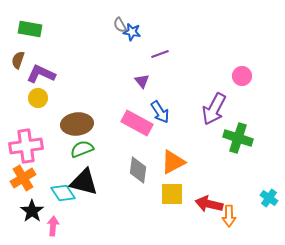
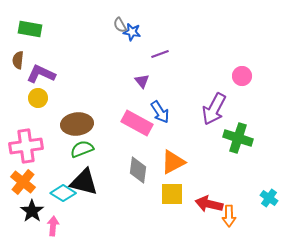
brown semicircle: rotated 12 degrees counterclockwise
orange cross: moved 4 px down; rotated 20 degrees counterclockwise
cyan diamond: rotated 25 degrees counterclockwise
